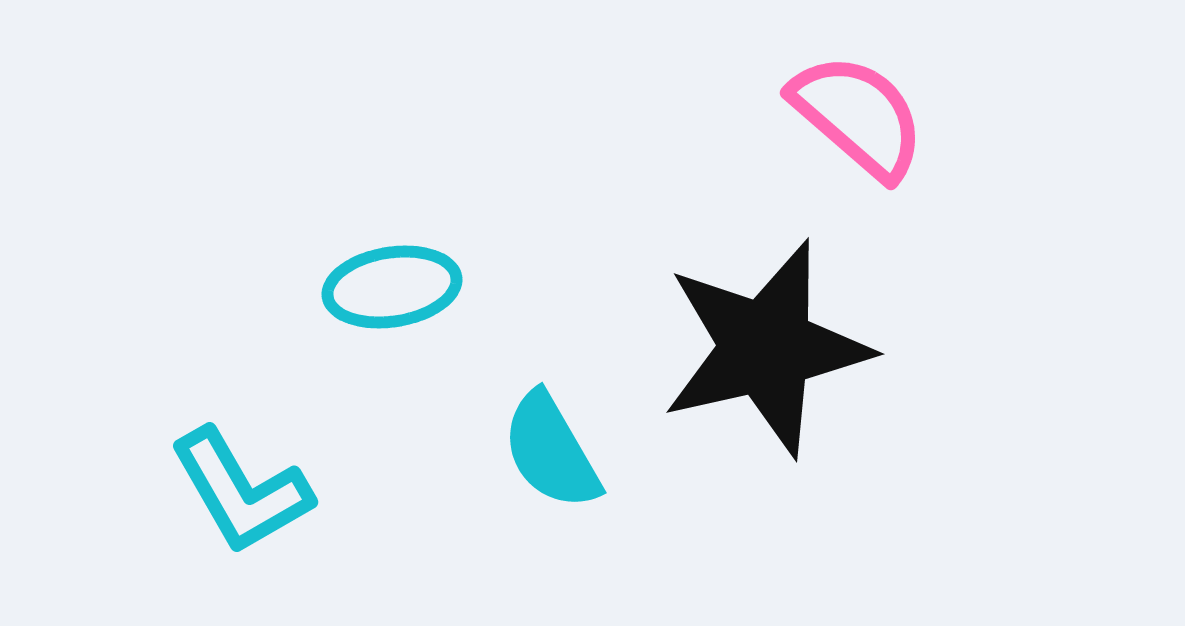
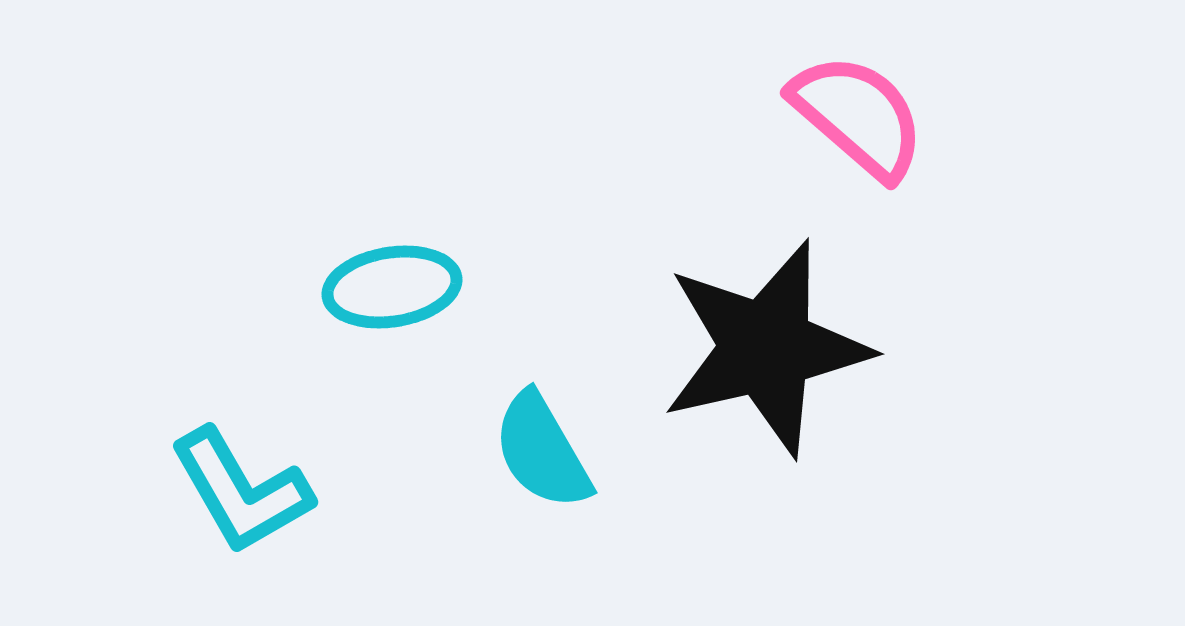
cyan semicircle: moved 9 px left
